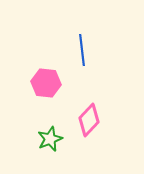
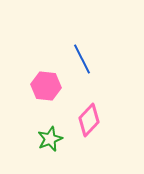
blue line: moved 9 px down; rotated 20 degrees counterclockwise
pink hexagon: moved 3 px down
